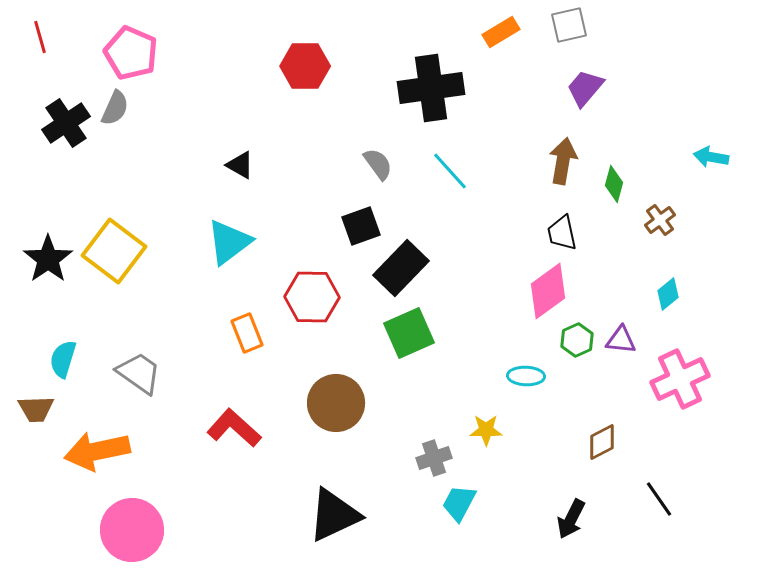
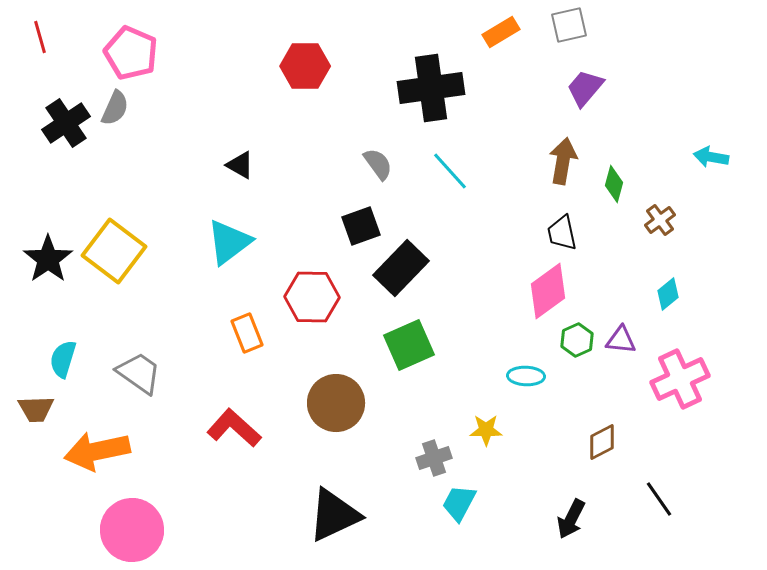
green square at (409, 333): moved 12 px down
